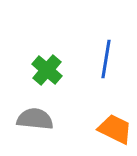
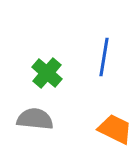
blue line: moved 2 px left, 2 px up
green cross: moved 3 px down
